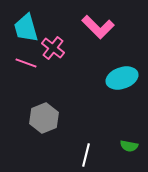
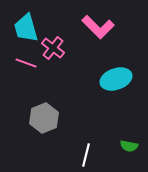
cyan ellipse: moved 6 px left, 1 px down
